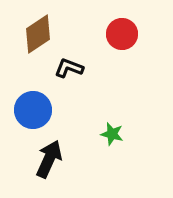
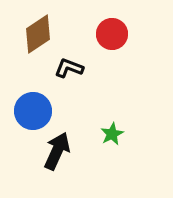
red circle: moved 10 px left
blue circle: moved 1 px down
green star: rotated 30 degrees clockwise
black arrow: moved 8 px right, 8 px up
